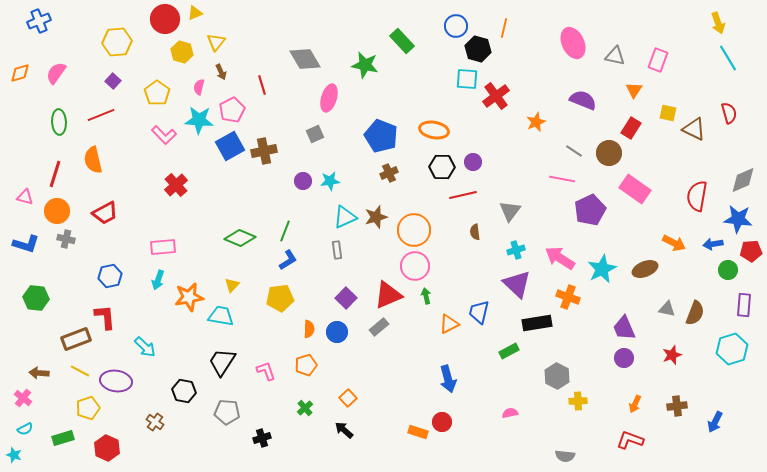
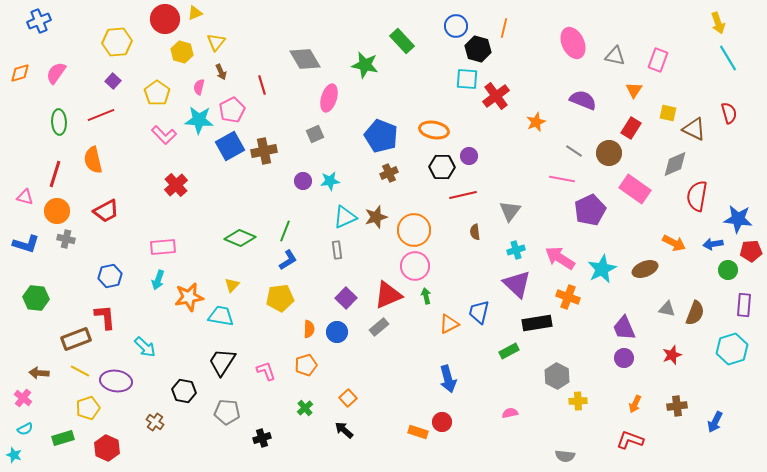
purple circle at (473, 162): moved 4 px left, 6 px up
gray diamond at (743, 180): moved 68 px left, 16 px up
red trapezoid at (105, 213): moved 1 px right, 2 px up
